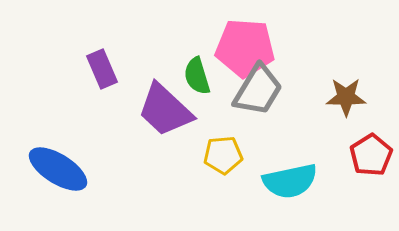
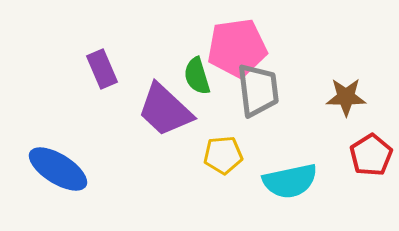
pink pentagon: moved 8 px left; rotated 12 degrees counterclockwise
gray trapezoid: rotated 38 degrees counterclockwise
